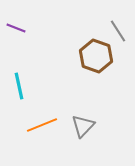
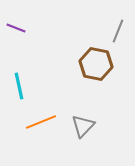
gray line: rotated 55 degrees clockwise
brown hexagon: moved 8 px down; rotated 8 degrees counterclockwise
orange line: moved 1 px left, 3 px up
